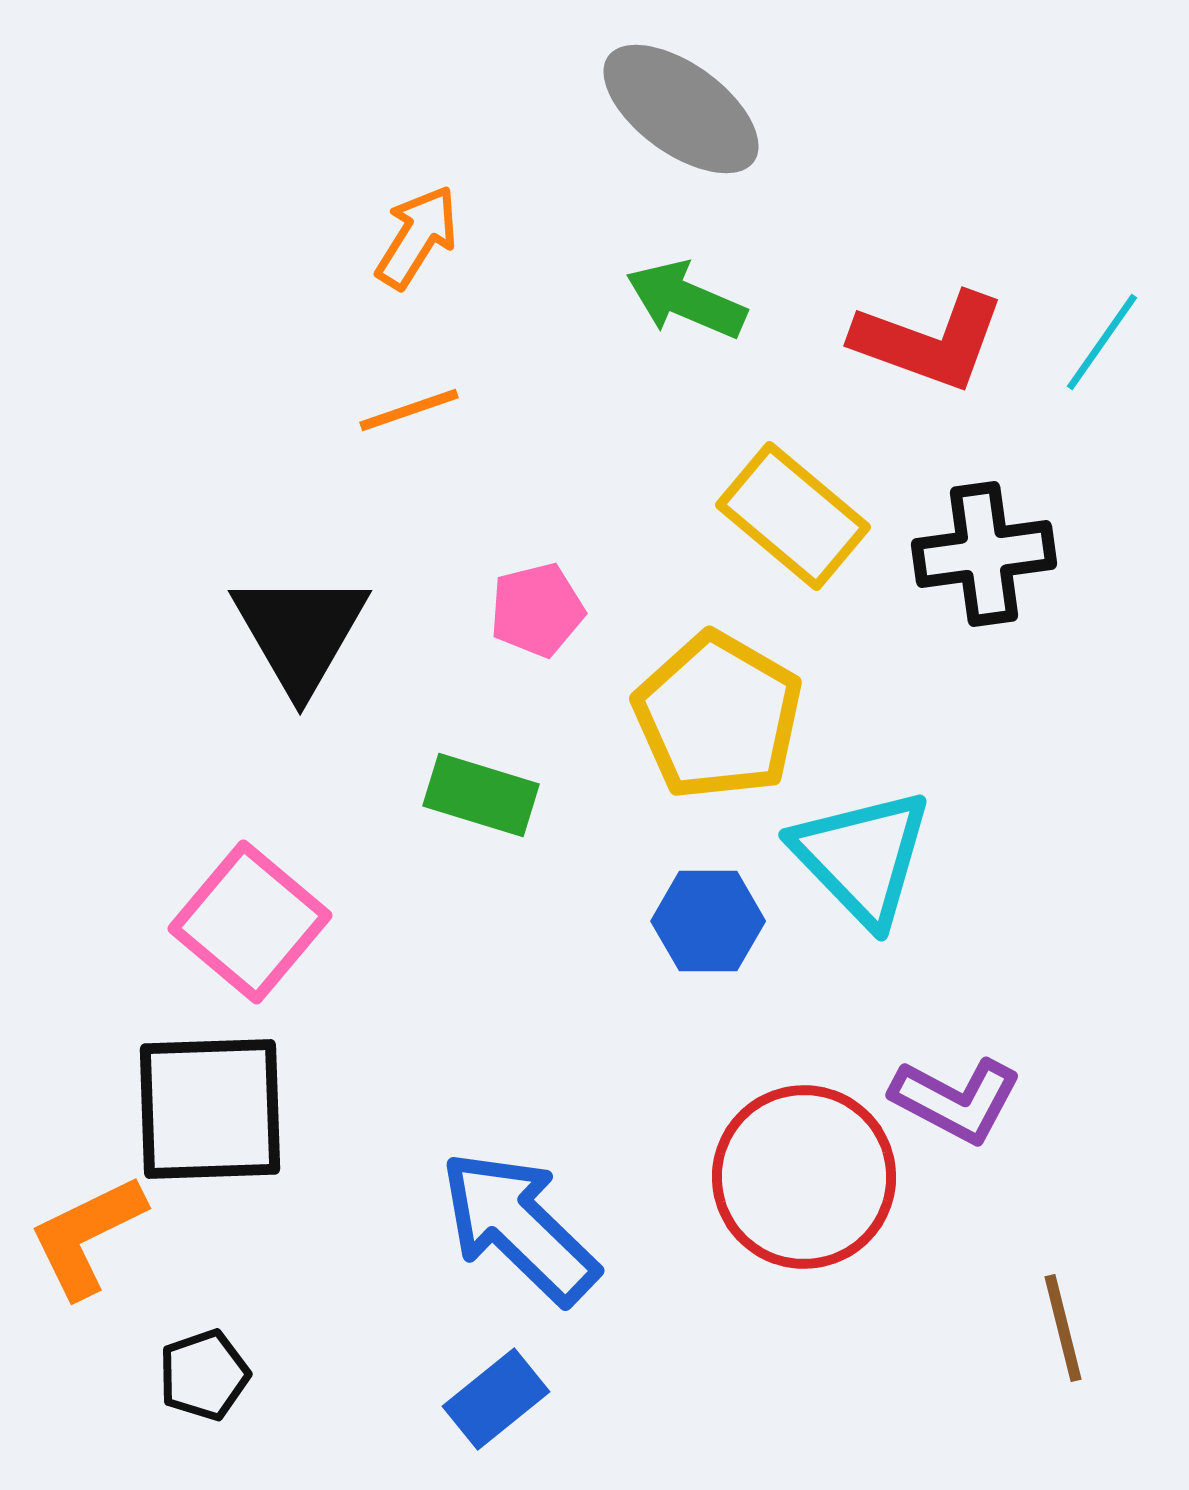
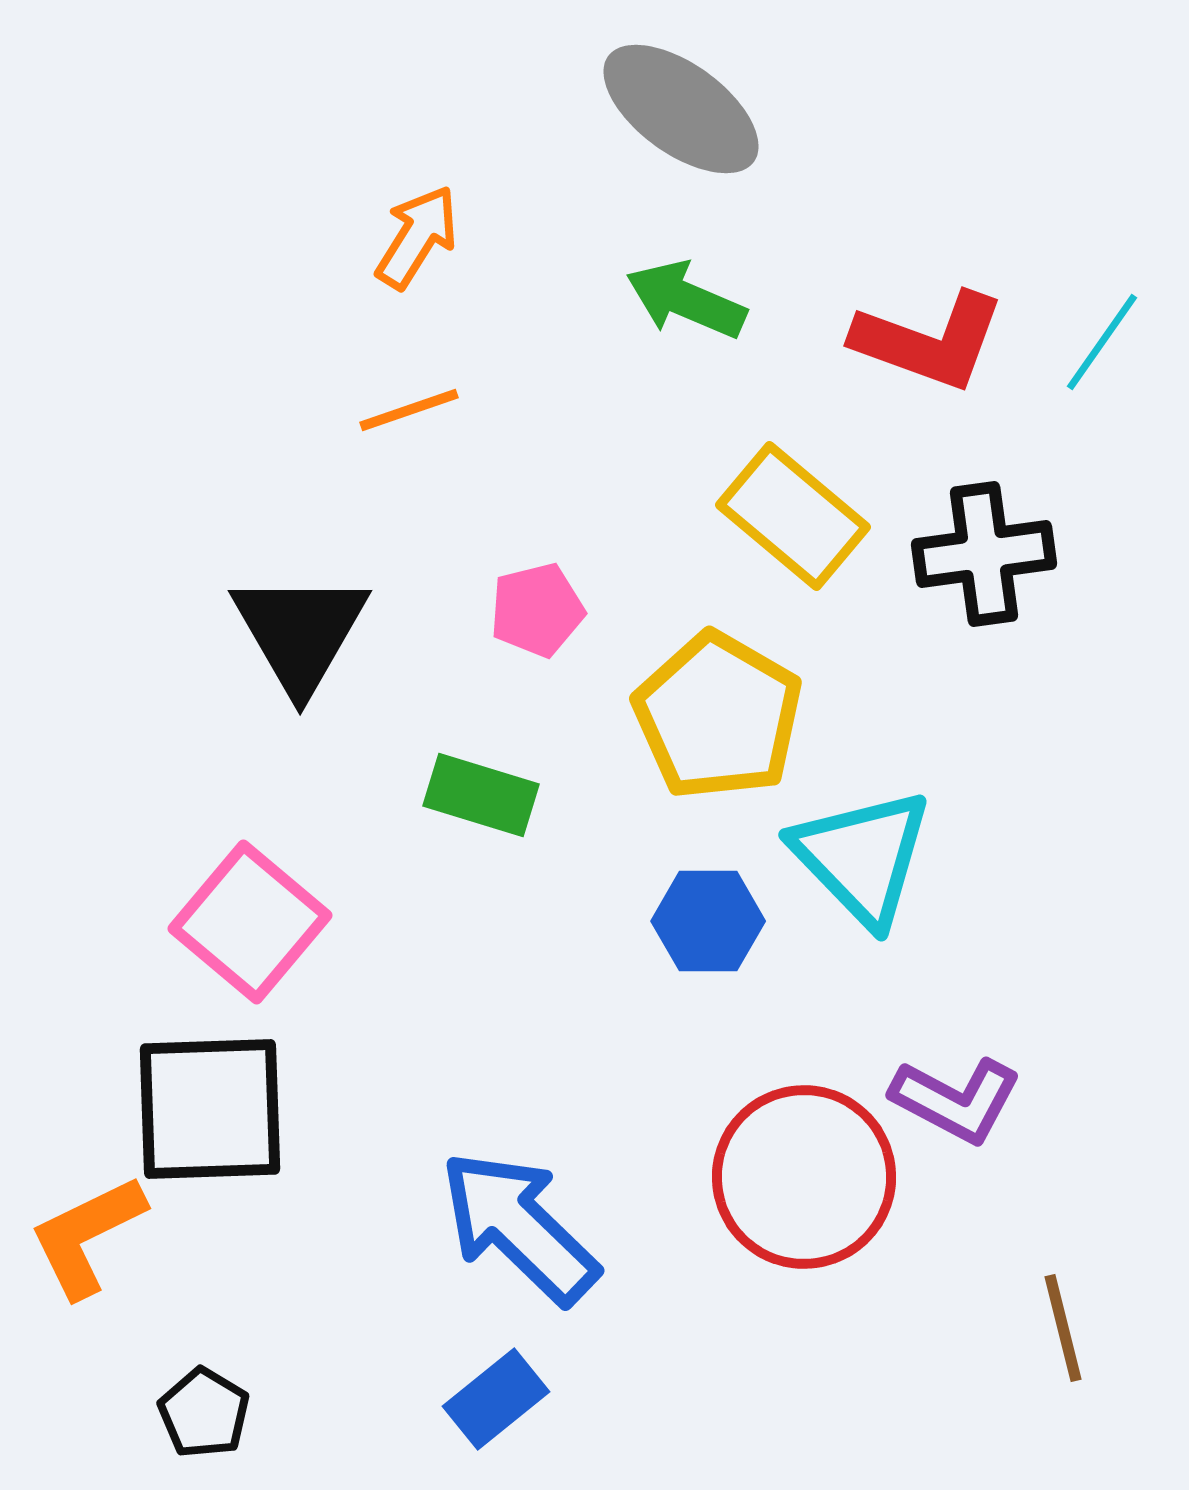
black pentagon: moved 38 px down; rotated 22 degrees counterclockwise
